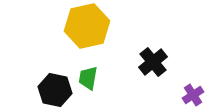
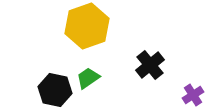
yellow hexagon: rotated 6 degrees counterclockwise
black cross: moved 3 px left, 3 px down
green trapezoid: rotated 45 degrees clockwise
